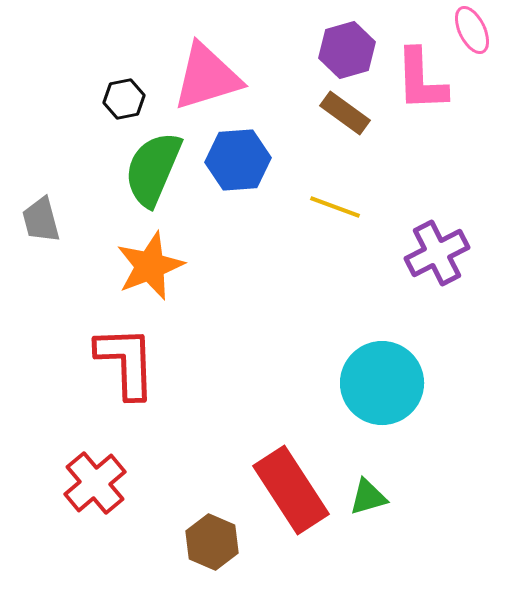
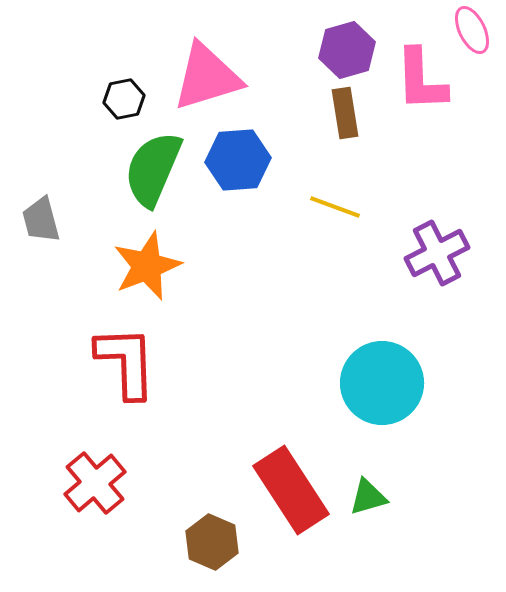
brown rectangle: rotated 45 degrees clockwise
orange star: moved 3 px left
